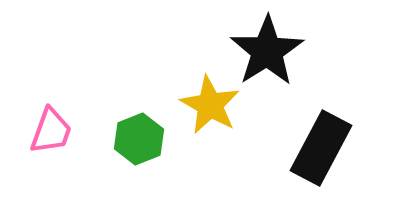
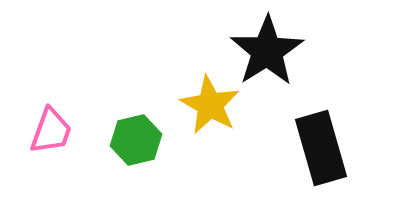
green hexagon: moved 3 px left, 1 px down; rotated 9 degrees clockwise
black rectangle: rotated 44 degrees counterclockwise
